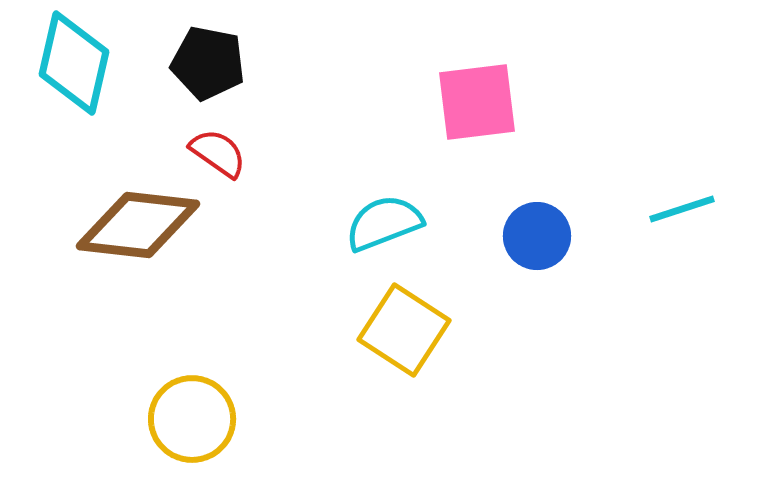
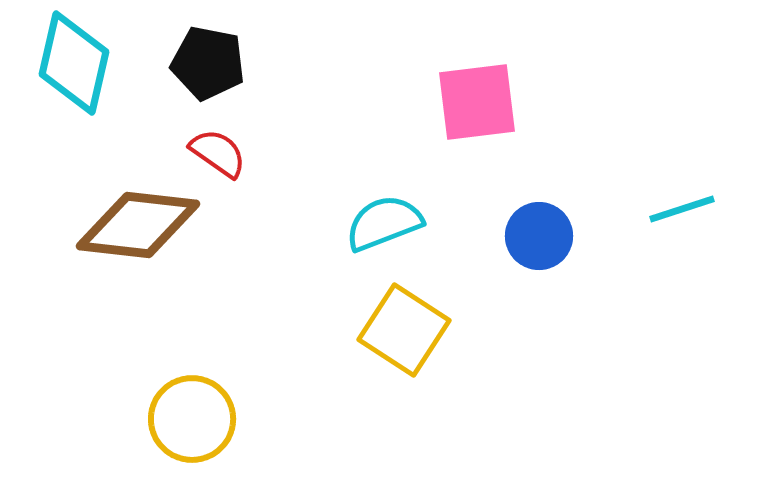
blue circle: moved 2 px right
